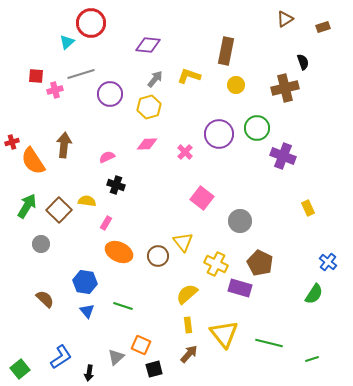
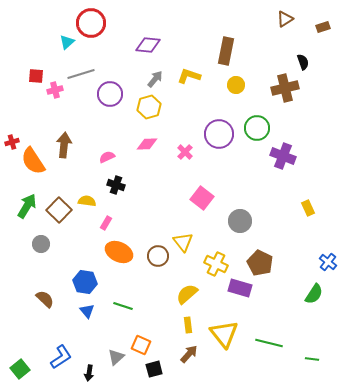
green line at (312, 359): rotated 24 degrees clockwise
